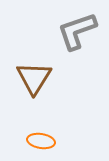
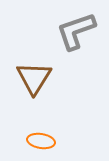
gray L-shape: moved 1 px left
